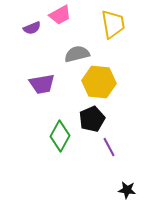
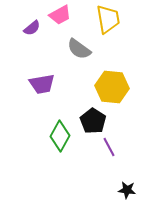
yellow trapezoid: moved 5 px left, 5 px up
purple semicircle: rotated 18 degrees counterclockwise
gray semicircle: moved 2 px right, 5 px up; rotated 130 degrees counterclockwise
yellow hexagon: moved 13 px right, 5 px down
black pentagon: moved 1 px right, 2 px down; rotated 15 degrees counterclockwise
